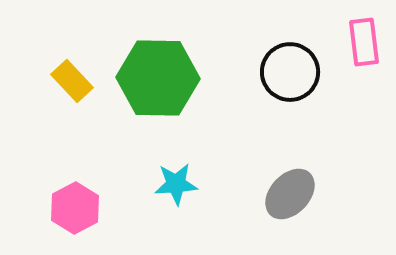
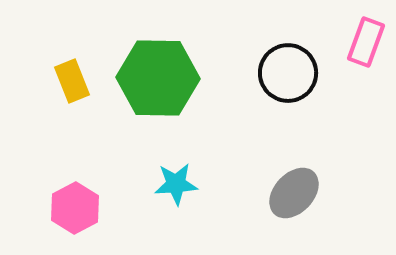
pink rectangle: moved 2 px right; rotated 27 degrees clockwise
black circle: moved 2 px left, 1 px down
yellow rectangle: rotated 21 degrees clockwise
gray ellipse: moved 4 px right, 1 px up
